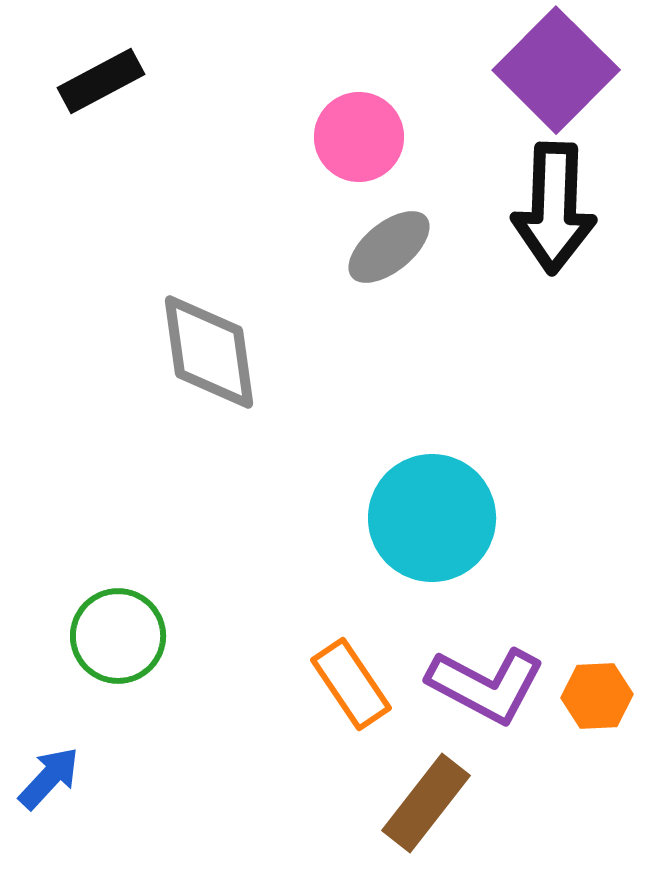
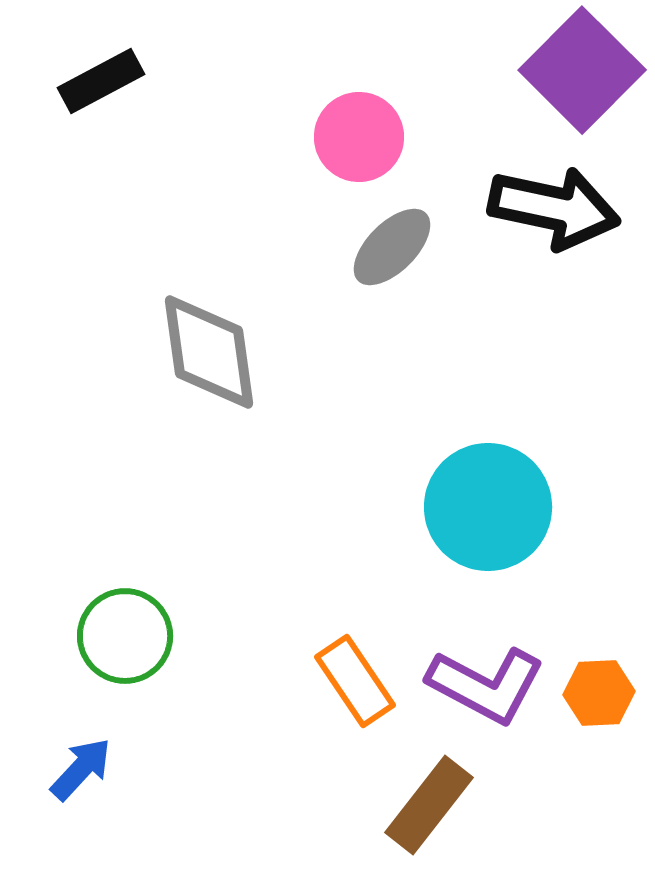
purple square: moved 26 px right
black arrow: rotated 80 degrees counterclockwise
gray ellipse: moved 3 px right; rotated 6 degrees counterclockwise
cyan circle: moved 56 px right, 11 px up
green circle: moved 7 px right
orange rectangle: moved 4 px right, 3 px up
orange hexagon: moved 2 px right, 3 px up
blue arrow: moved 32 px right, 9 px up
brown rectangle: moved 3 px right, 2 px down
